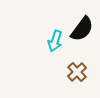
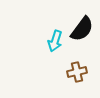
brown cross: rotated 30 degrees clockwise
